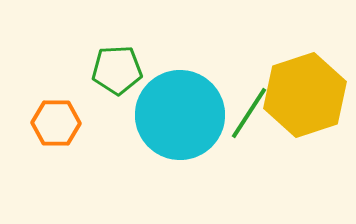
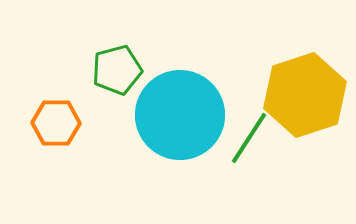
green pentagon: rotated 12 degrees counterclockwise
green line: moved 25 px down
